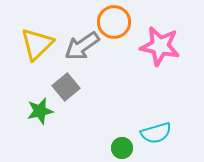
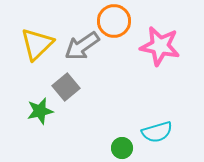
orange circle: moved 1 px up
cyan semicircle: moved 1 px right, 1 px up
